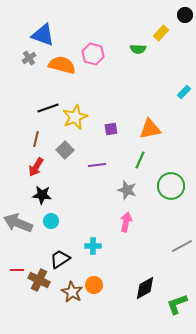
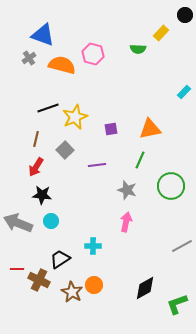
red line: moved 1 px up
